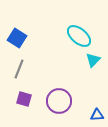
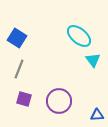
cyan triangle: rotated 21 degrees counterclockwise
